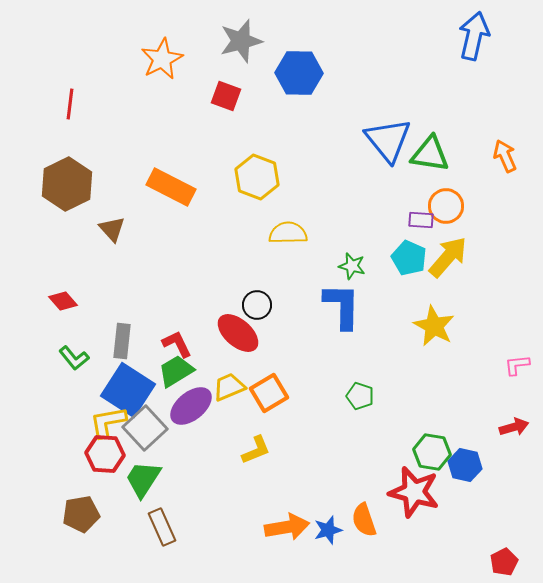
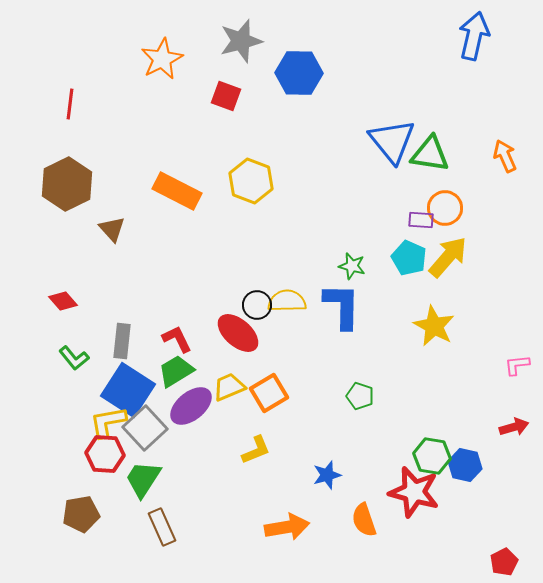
blue triangle at (388, 140): moved 4 px right, 1 px down
yellow hexagon at (257, 177): moved 6 px left, 4 px down
orange rectangle at (171, 187): moved 6 px right, 4 px down
orange circle at (446, 206): moved 1 px left, 2 px down
yellow semicircle at (288, 233): moved 1 px left, 68 px down
red L-shape at (177, 344): moved 5 px up
green hexagon at (432, 452): moved 4 px down
blue star at (328, 530): moved 1 px left, 55 px up
